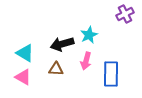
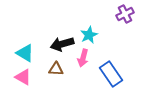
pink arrow: moved 3 px left, 3 px up
blue rectangle: rotated 35 degrees counterclockwise
